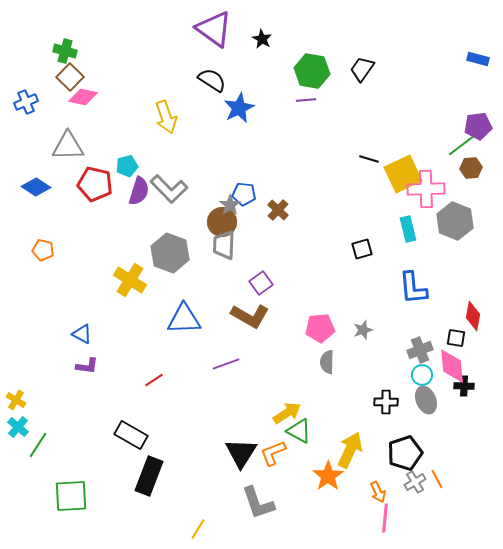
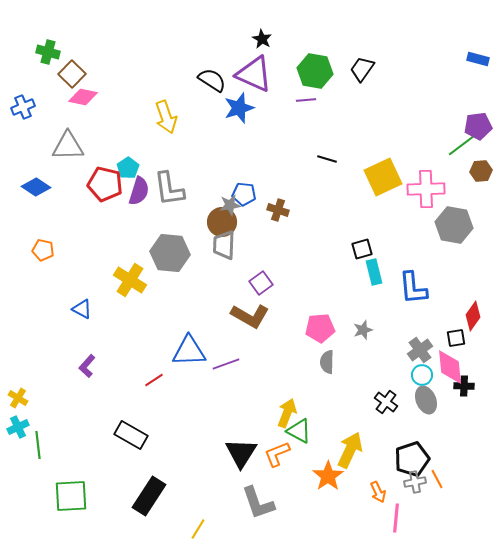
purple triangle at (214, 29): moved 40 px right, 45 px down; rotated 12 degrees counterclockwise
green cross at (65, 51): moved 17 px left, 1 px down
green hexagon at (312, 71): moved 3 px right
brown square at (70, 77): moved 2 px right, 3 px up
blue cross at (26, 102): moved 3 px left, 5 px down
blue star at (239, 108): rotated 8 degrees clockwise
black line at (369, 159): moved 42 px left
cyan pentagon at (127, 166): moved 1 px right, 2 px down; rotated 20 degrees counterclockwise
brown hexagon at (471, 168): moved 10 px right, 3 px down
yellow square at (403, 174): moved 20 px left, 3 px down
red pentagon at (95, 184): moved 10 px right
gray L-shape at (169, 189): rotated 36 degrees clockwise
gray star at (230, 205): rotated 25 degrees clockwise
brown cross at (278, 210): rotated 25 degrees counterclockwise
gray hexagon at (455, 221): moved 1 px left, 4 px down; rotated 12 degrees counterclockwise
cyan rectangle at (408, 229): moved 34 px left, 43 px down
gray hexagon at (170, 253): rotated 15 degrees counterclockwise
red diamond at (473, 316): rotated 24 degrees clockwise
blue triangle at (184, 319): moved 5 px right, 32 px down
blue triangle at (82, 334): moved 25 px up
black square at (456, 338): rotated 18 degrees counterclockwise
gray cross at (420, 350): rotated 15 degrees counterclockwise
purple L-shape at (87, 366): rotated 125 degrees clockwise
pink diamond at (452, 366): moved 2 px left, 1 px down
yellow cross at (16, 400): moved 2 px right, 2 px up
black cross at (386, 402): rotated 35 degrees clockwise
yellow arrow at (287, 413): rotated 36 degrees counterclockwise
cyan cross at (18, 427): rotated 25 degrees clockwise
green line at (38, 445): rotated 40 degrees counterclockwise
orange L-shape at (273, 453): moved 4 px right, 1 px down
black pentagon at (405, 453): moved 7 px right, 6 px down
black rectangle at (149, 476): moved 20 px down; rotated 12 degrees clockwise
gray cross at (415, 482): rotated 20 degrees clockwise
pink line at (385, 518): moved 11 px right
